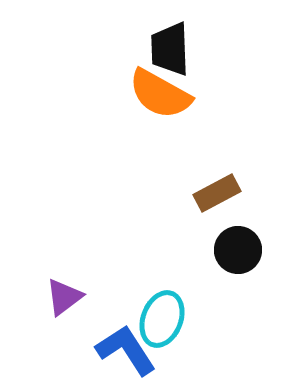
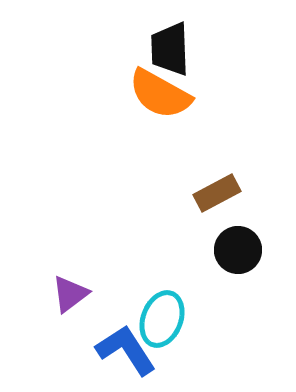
purple triangle: moved 6 px right, 3 px up
